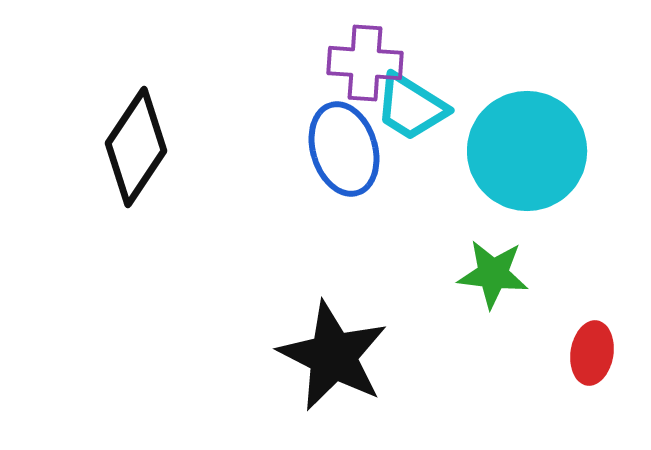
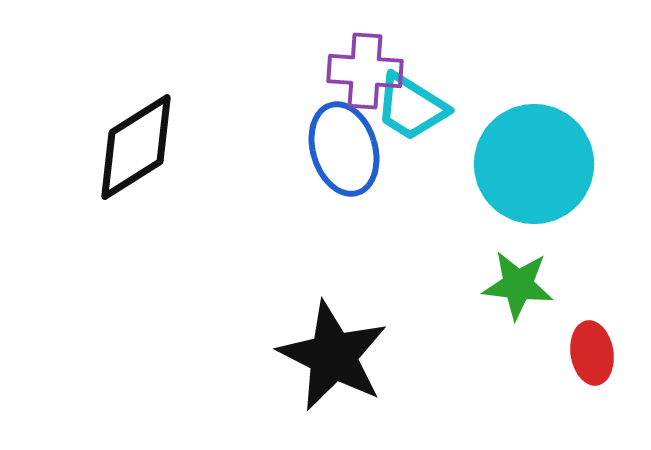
purple cross: moved 8 px down
black diamond: rotated 24 degrees clockwise
cyan circle: moved 7 px right, 13 px down
green star: moved 25 px right, 11 px down
red ellipse: rotated 18 degrees counterclockwise
